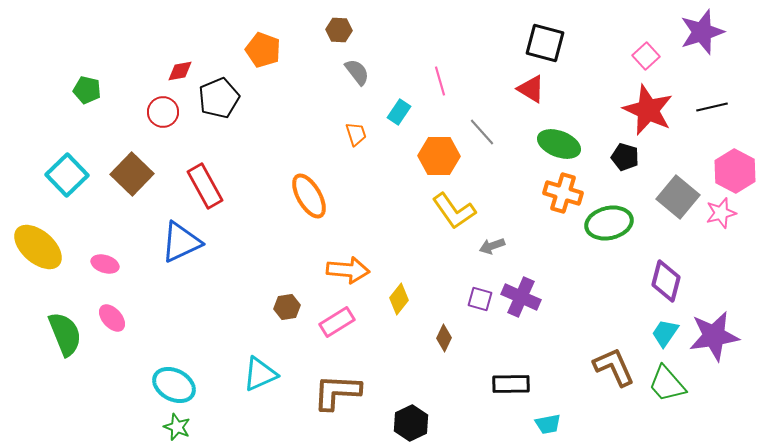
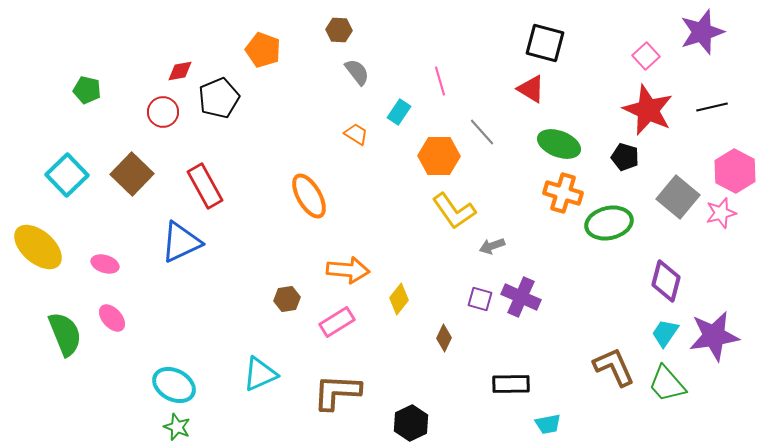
orange trapezoid at (356, 134): rotated 40 degrees counterclockwise
brown hexagon at (287, 307): moved 8 px up
